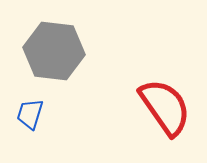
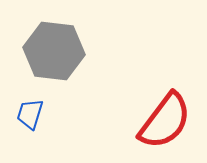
red semicircle: moved 14 px down; rotated 72 degrees clockwise
